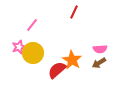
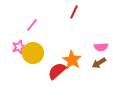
pink semicircle: moved 1 px right, 2 px up
red semicircle: moved 1 px down
